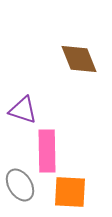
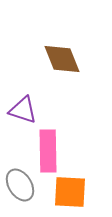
brown diamond: moved 17 px left
pink rectangle: moved 1 px right
